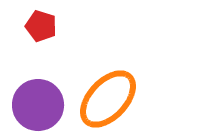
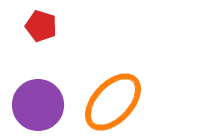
orange ellipse: moved 5 px right, 3 px down
